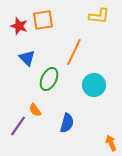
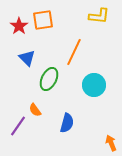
red star: rotated 18 degrees clockwise
